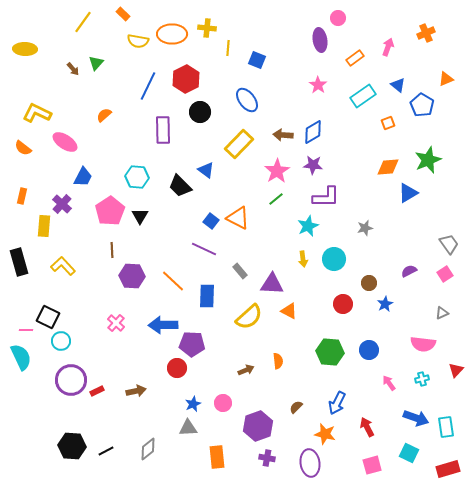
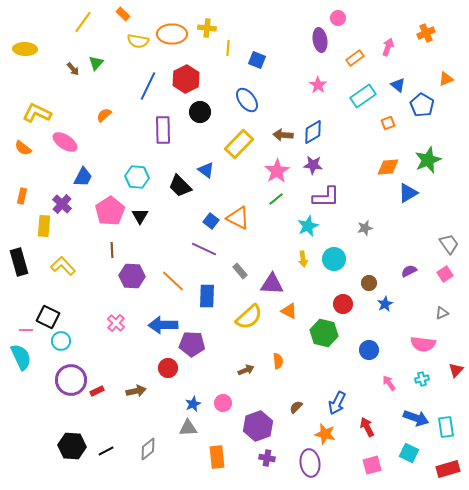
green hexagon at (330, 352): moved 6 px left, 19 px up; rotated 8 degrees clockwise
red circle at (177, 368): moved 9 px left
